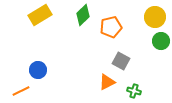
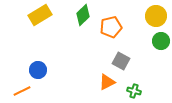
yellow circle: moved 1 px right, 1 px up
orange line: moved 1 px right
